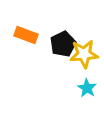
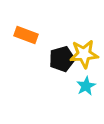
black pentagon: moved 1 px left, 15 px down; rotated 10 degrees clockwise
cyan star: moved 1 px left, 2 px up; rotated 12 degrees clockwise
